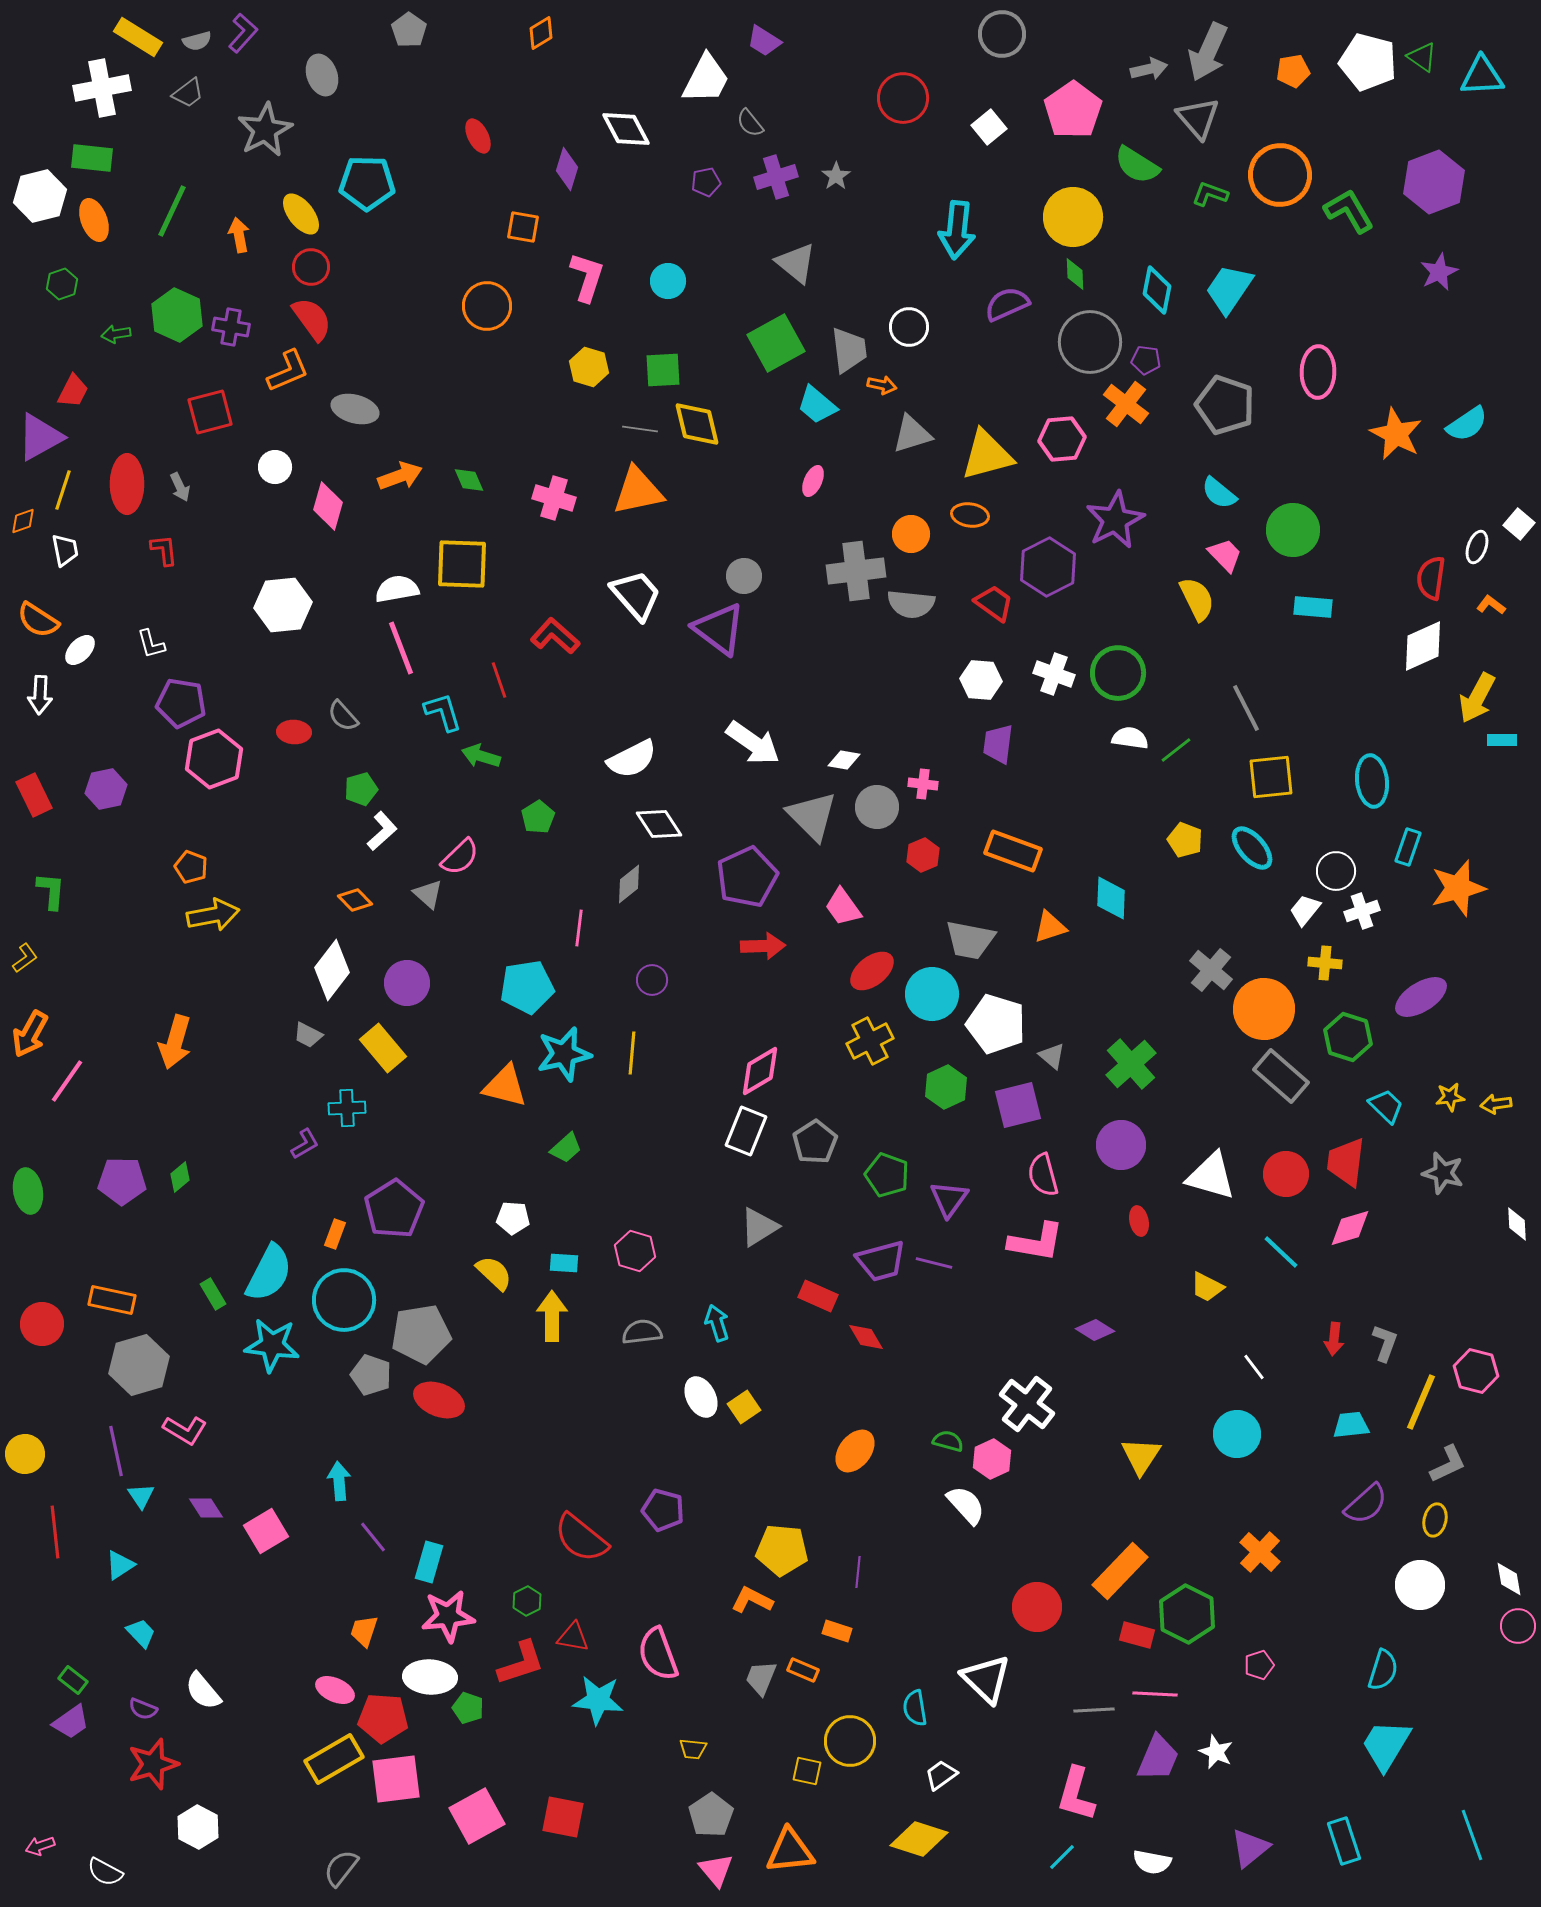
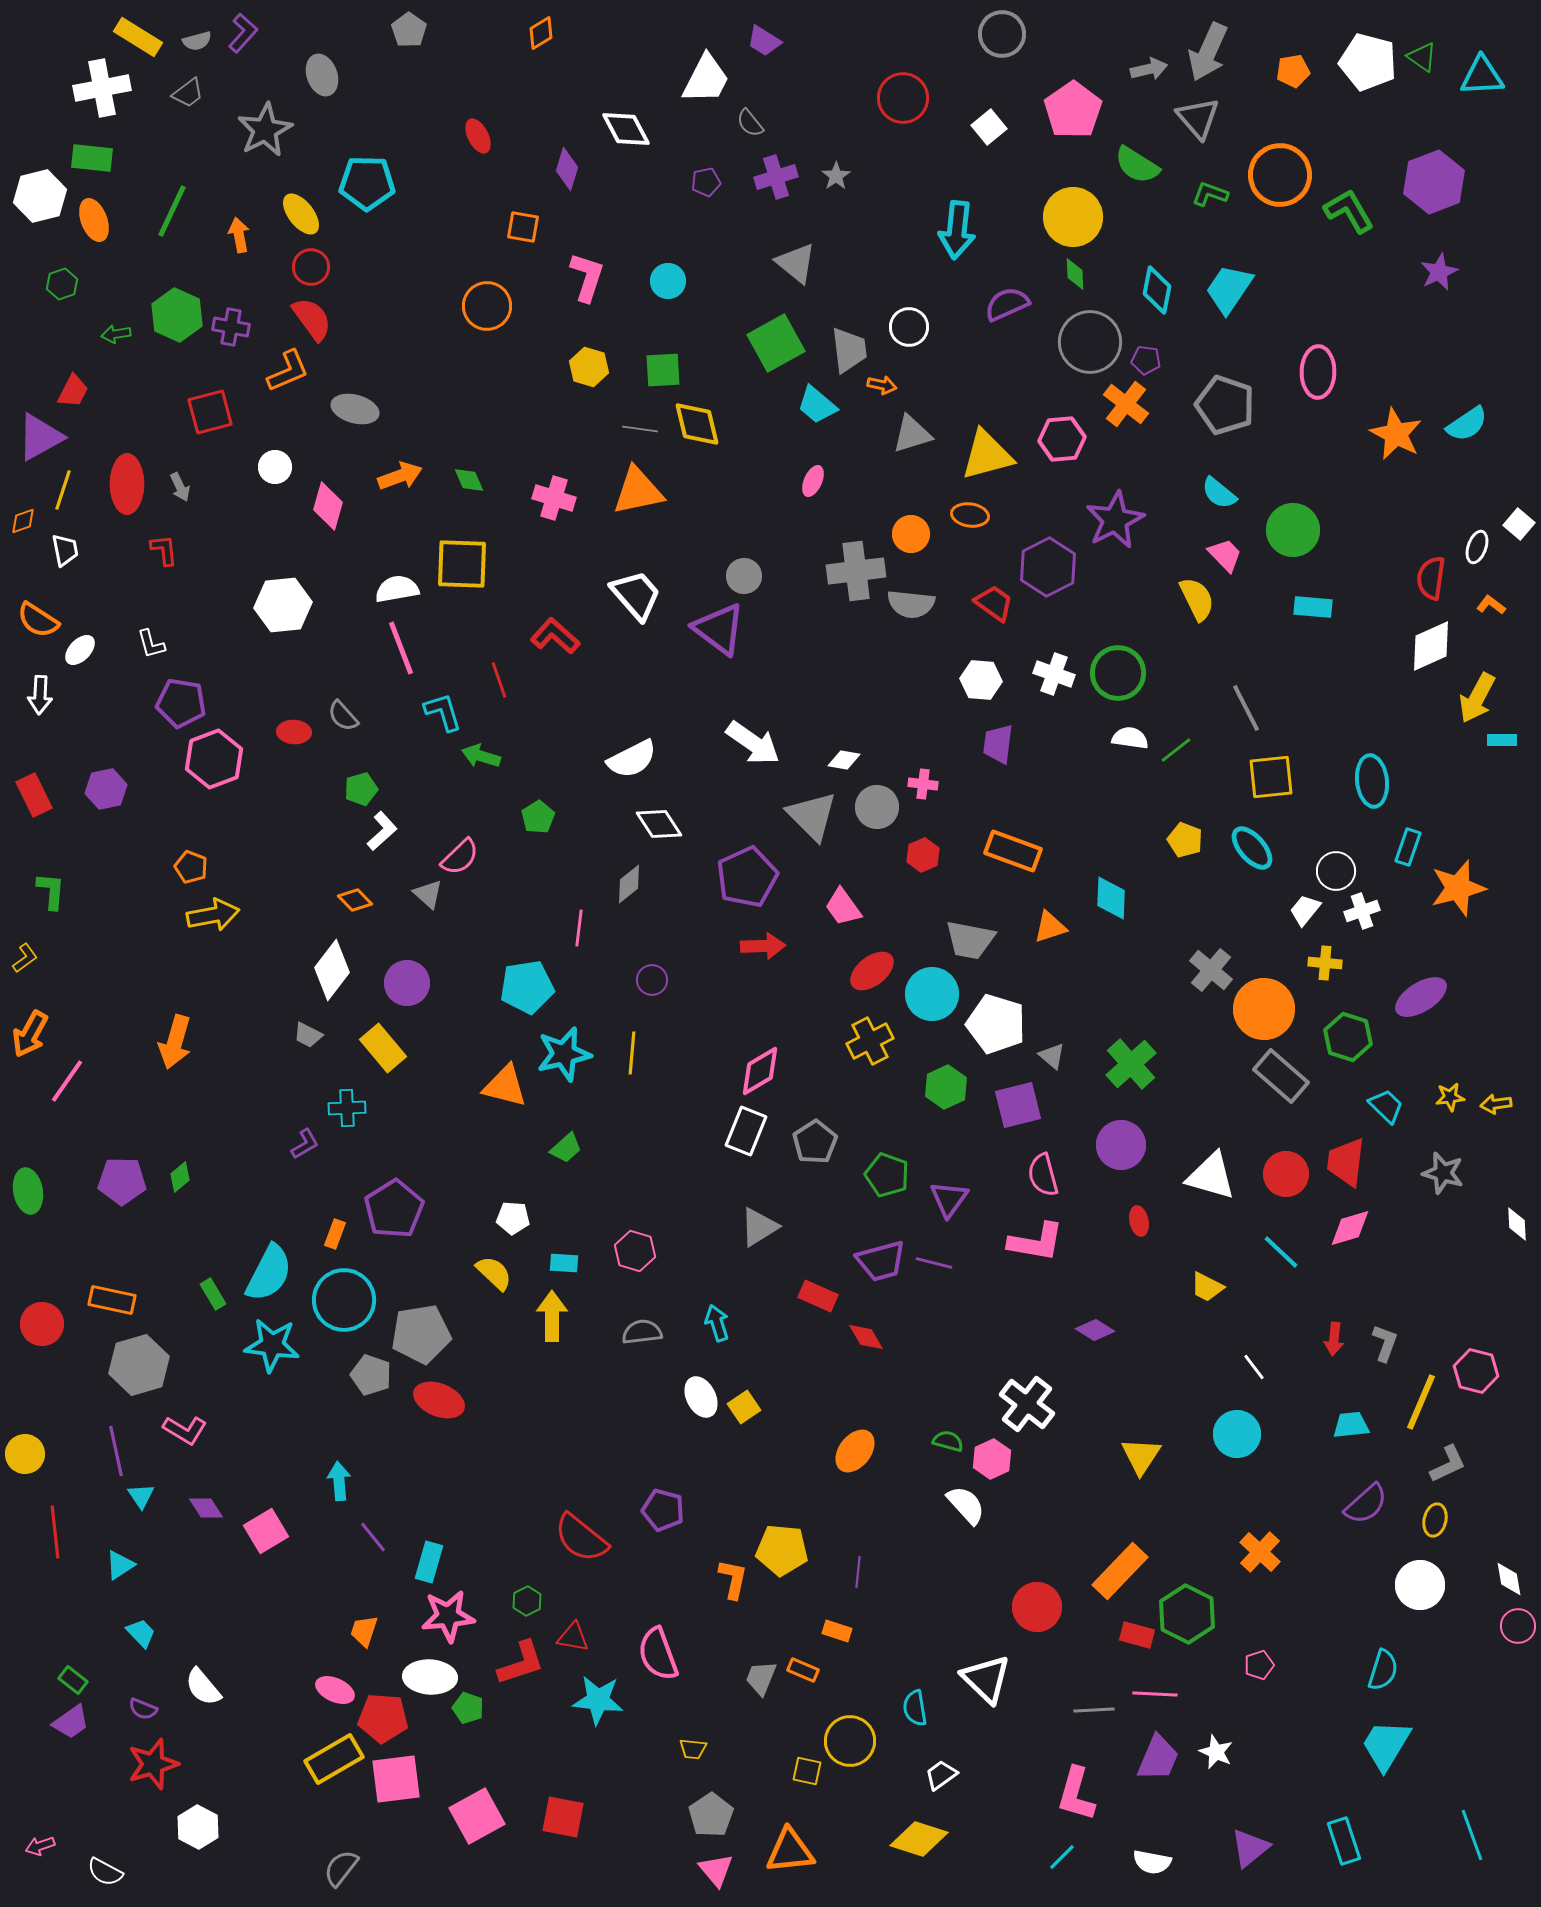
white diamond at (1423, 646): moved 8 px right
orange L-shape at (752, 1600): moved 19 px left, 21 px up; rotated 75 degrees clockwise
white semicircle at (203, 1691): moved 4 px up
